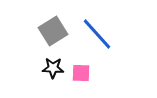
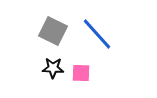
gray square: rotated 32 degrees counterclockwise
